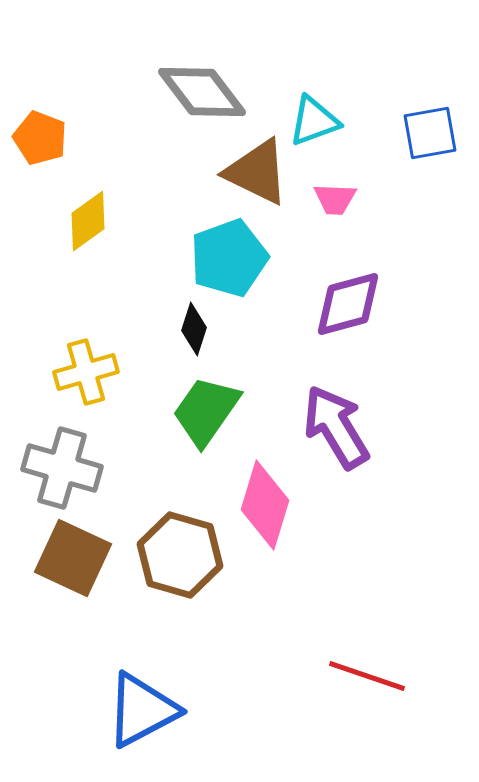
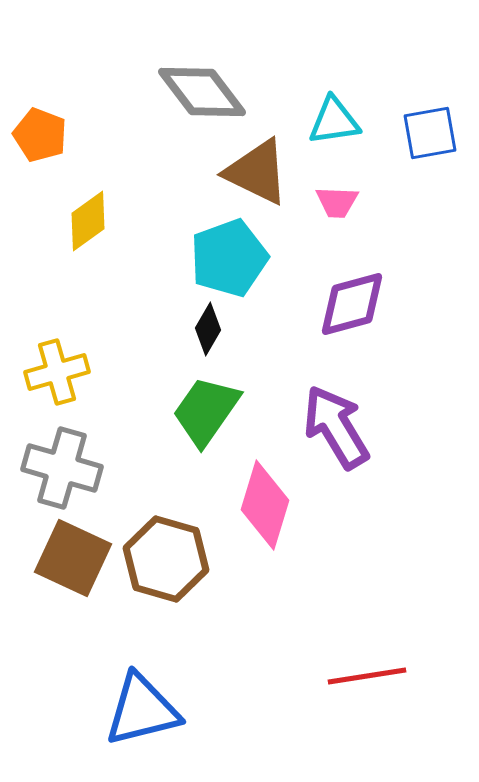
cyan triangle: moved 20 px right; rotated 12 degrees clockwise
orange pentagon: moved 3 px up
pink trapezoid: moved 2 px right, 3 px down
purple diamond: moved 4 px right
black diamond: moved 14 px right; rotated 12 degrees clockwise
yellow cross: moved 29 px left
brown hexagon: moved 14 px left, 4 px down
red line: rotated 28 degrees counterclockwise
blue triangle: rotated 14 degrees clockwise
